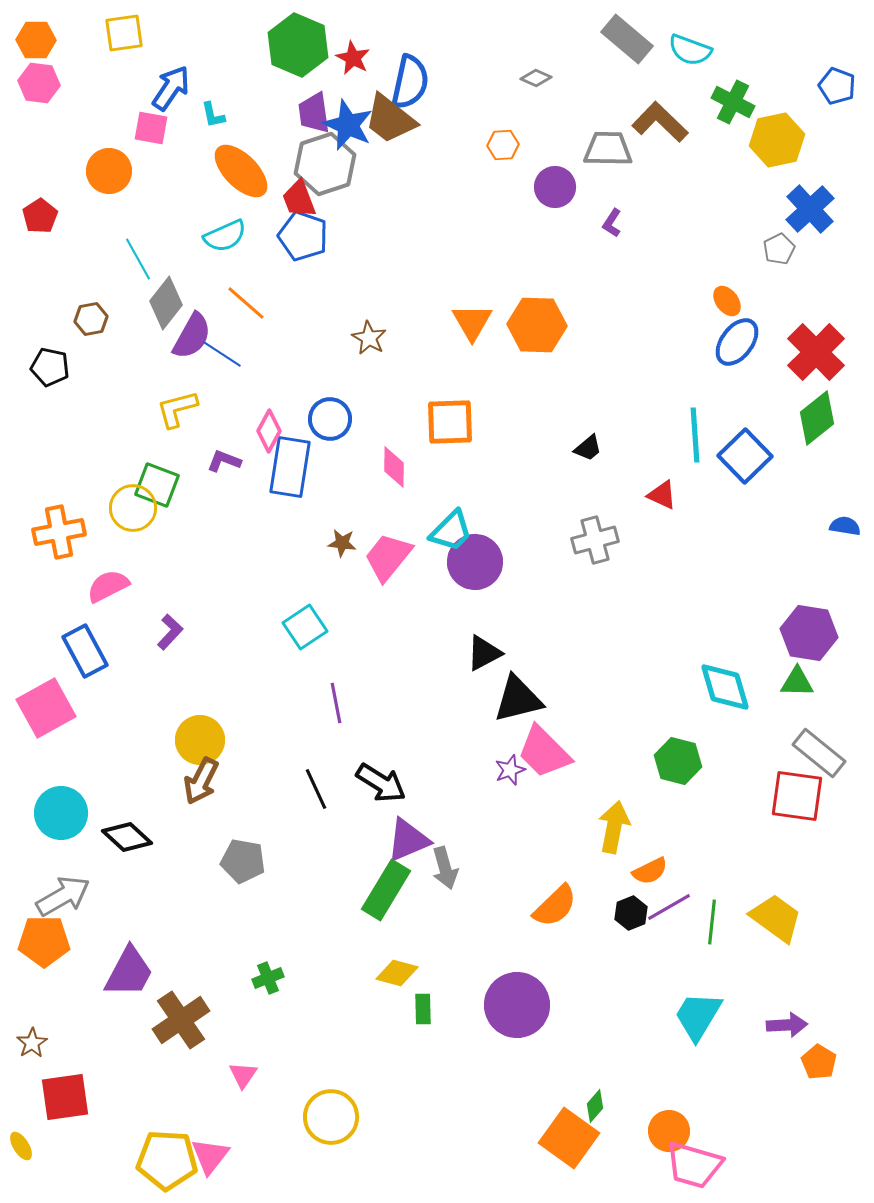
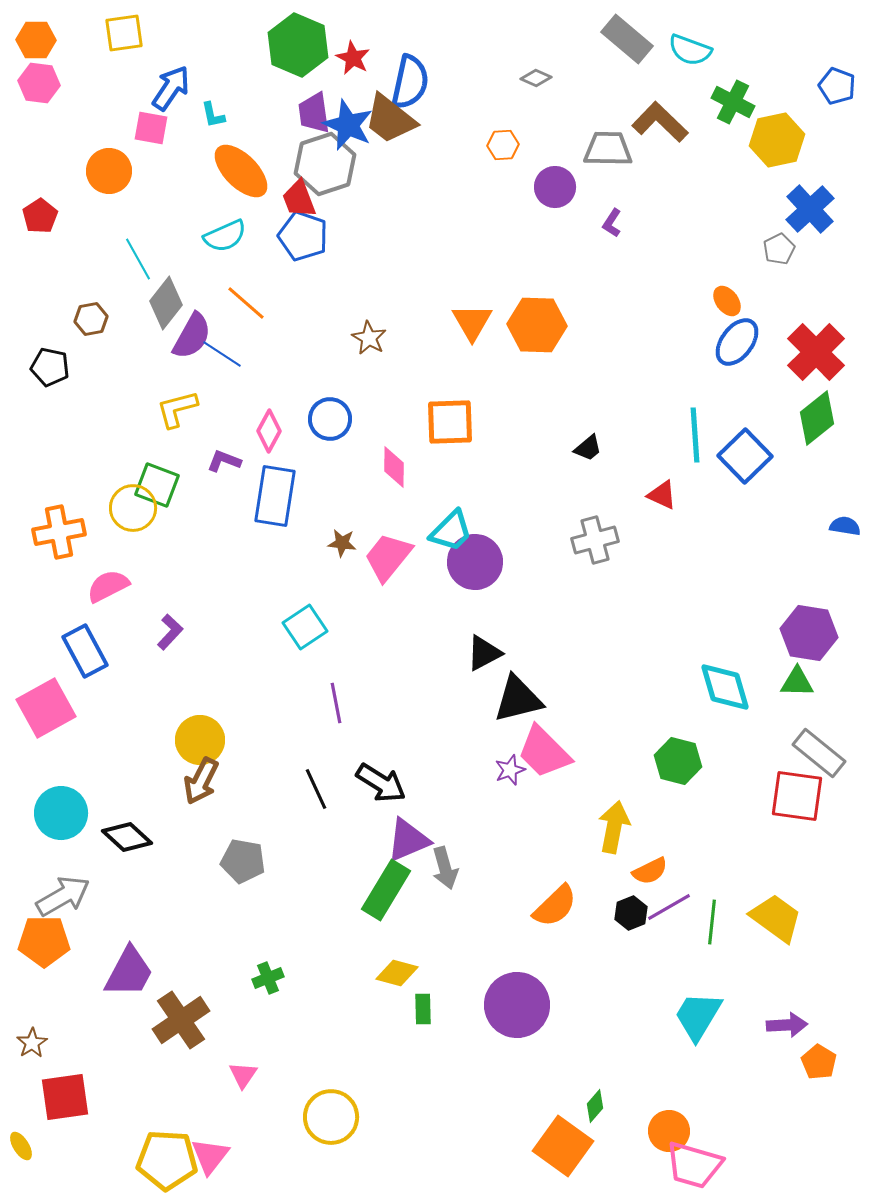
blue rectangle at (290, 467): moved 15 px left, 29 px down
orange square at (569, 1138): moved 6 px left, 8 px down
